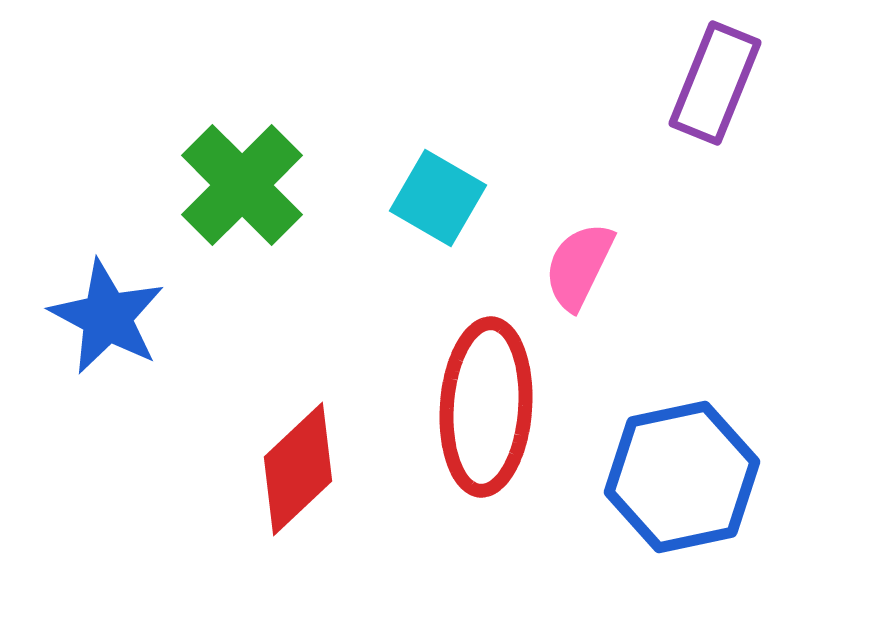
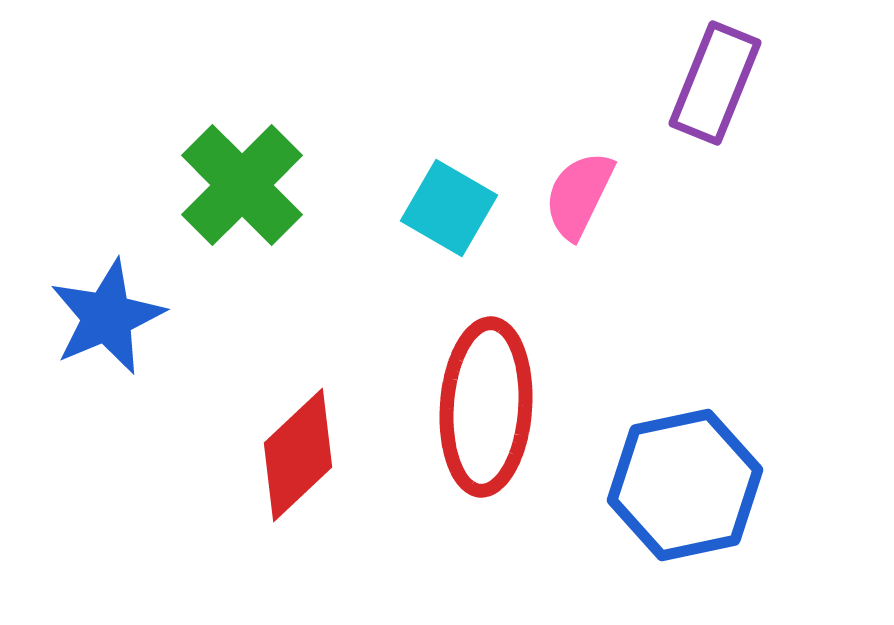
cyan square: moved 11 px right, 10 px down
pink semicircle: moved 71 px up
blue star: rotated 21 degrees clockwise
red diamond: moved 14 px up
blue hexagon: moved 3 px right, 8 px down
